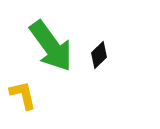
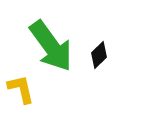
yellow L-shape: moved 2 px left, 6 px up
